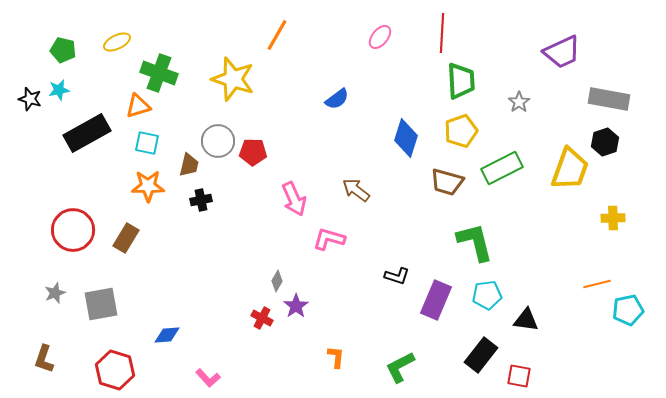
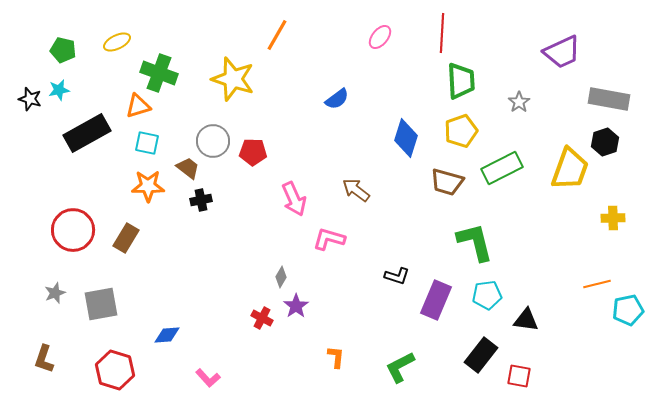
gray circle at (218, 141): moved 5 px left
brown trapezoid at (189, 165): moved 1 px left, 3 px down; rotated 65 degrees counterclockwise
gray diamond at (277, 281): moved 4 px right, 4 px up
